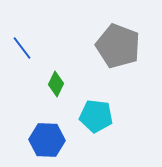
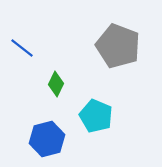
blue line: rotated 15 degrees counterclockwise
cyan pentagon: rotated 16 degrees clockwise
blue hexagon: moved 1 px up; rotated 16 degrees counterclockwise
